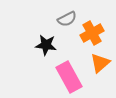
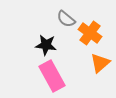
gray semicircle: moved 1 px left; rotated 66 degrees clockwise
orange cross: moved 2 px left; rotated 25 degrees counterclockwise
pink rectangle: moved 17 px left, 1 px up
